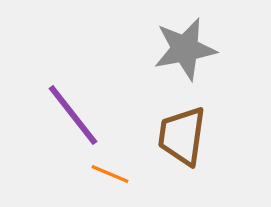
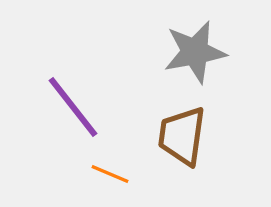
gray star: moved 10 px right, 3 px down
purple line: moved 8 px up
